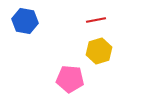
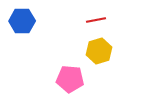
blue hexagon: moved 3 px left; rotated 10 degrees counterclockwise
